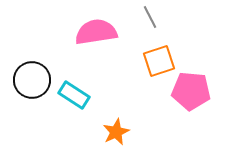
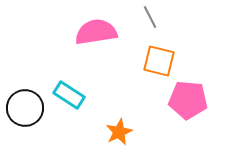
orange square: rotated 32 degrees clockwise
black circle: moved 7 px left, 28 px down
pink pentagon: moved 3 px left, 9 px down
cyan rectangle: moved 5 px left
orange star: moved 3 px right
